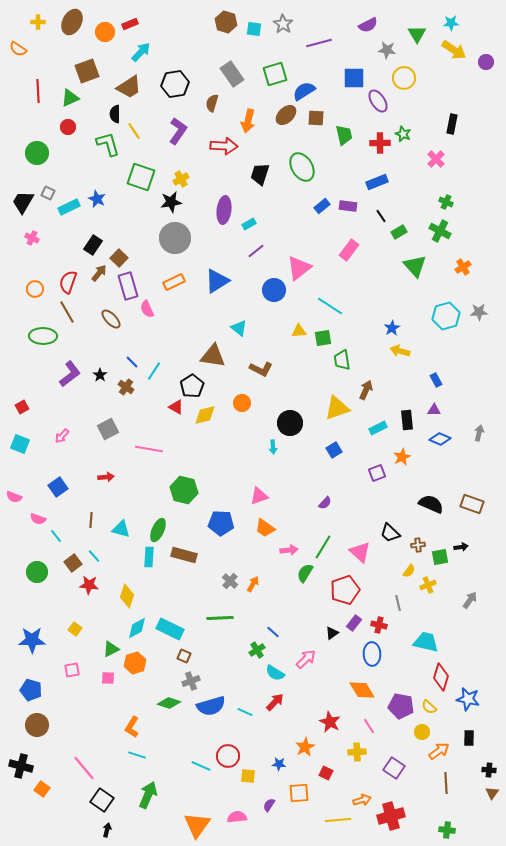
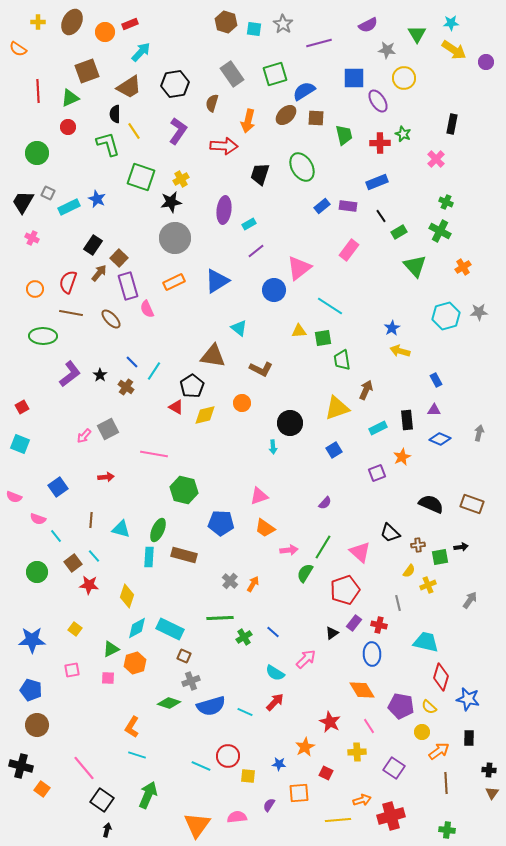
brown line at (67, 312): moved 4 px right, 1 px down; rotated 50 degrees counterclockwise
pink arrow at (62, 436): moved 22 px right
pink line at (149, 449): moved 5 px right, 5 px down
green cross at (257, 650): moved 13 px left, 13 px up
